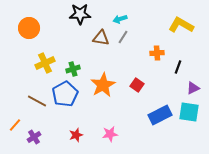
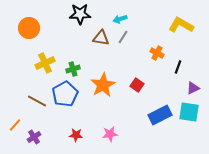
orange cross: rotated 32 degrees clockwise
red star: rotated 24 degrees clockwise
